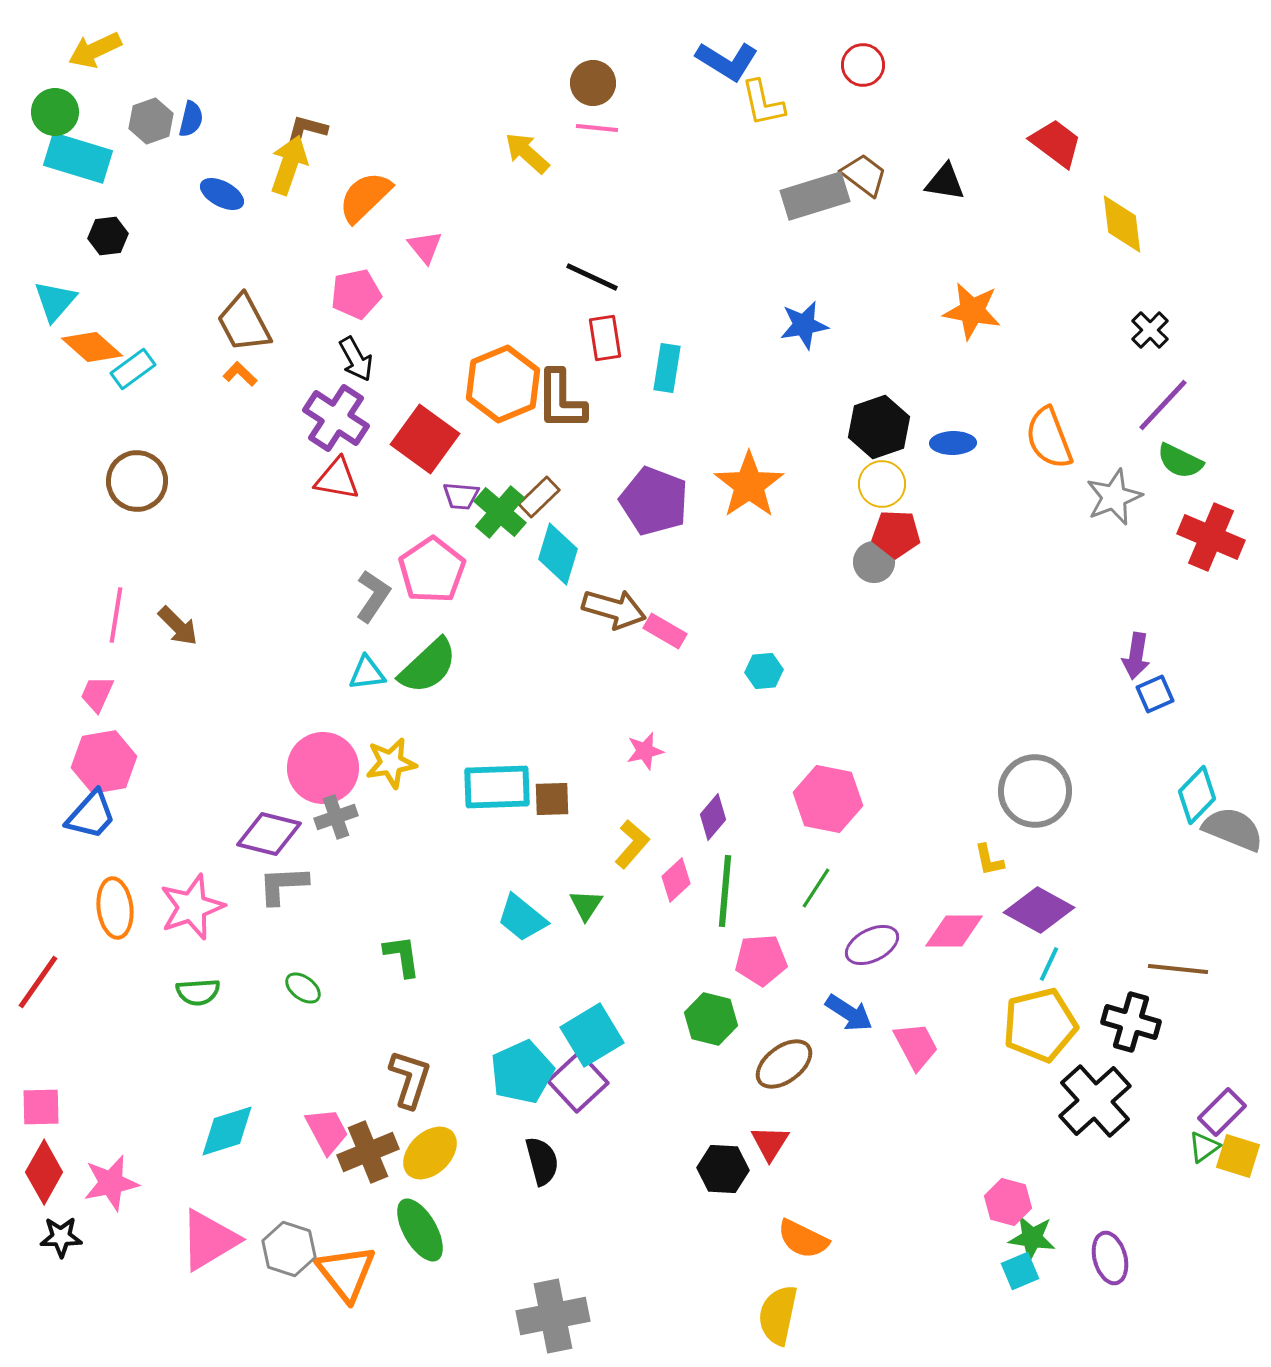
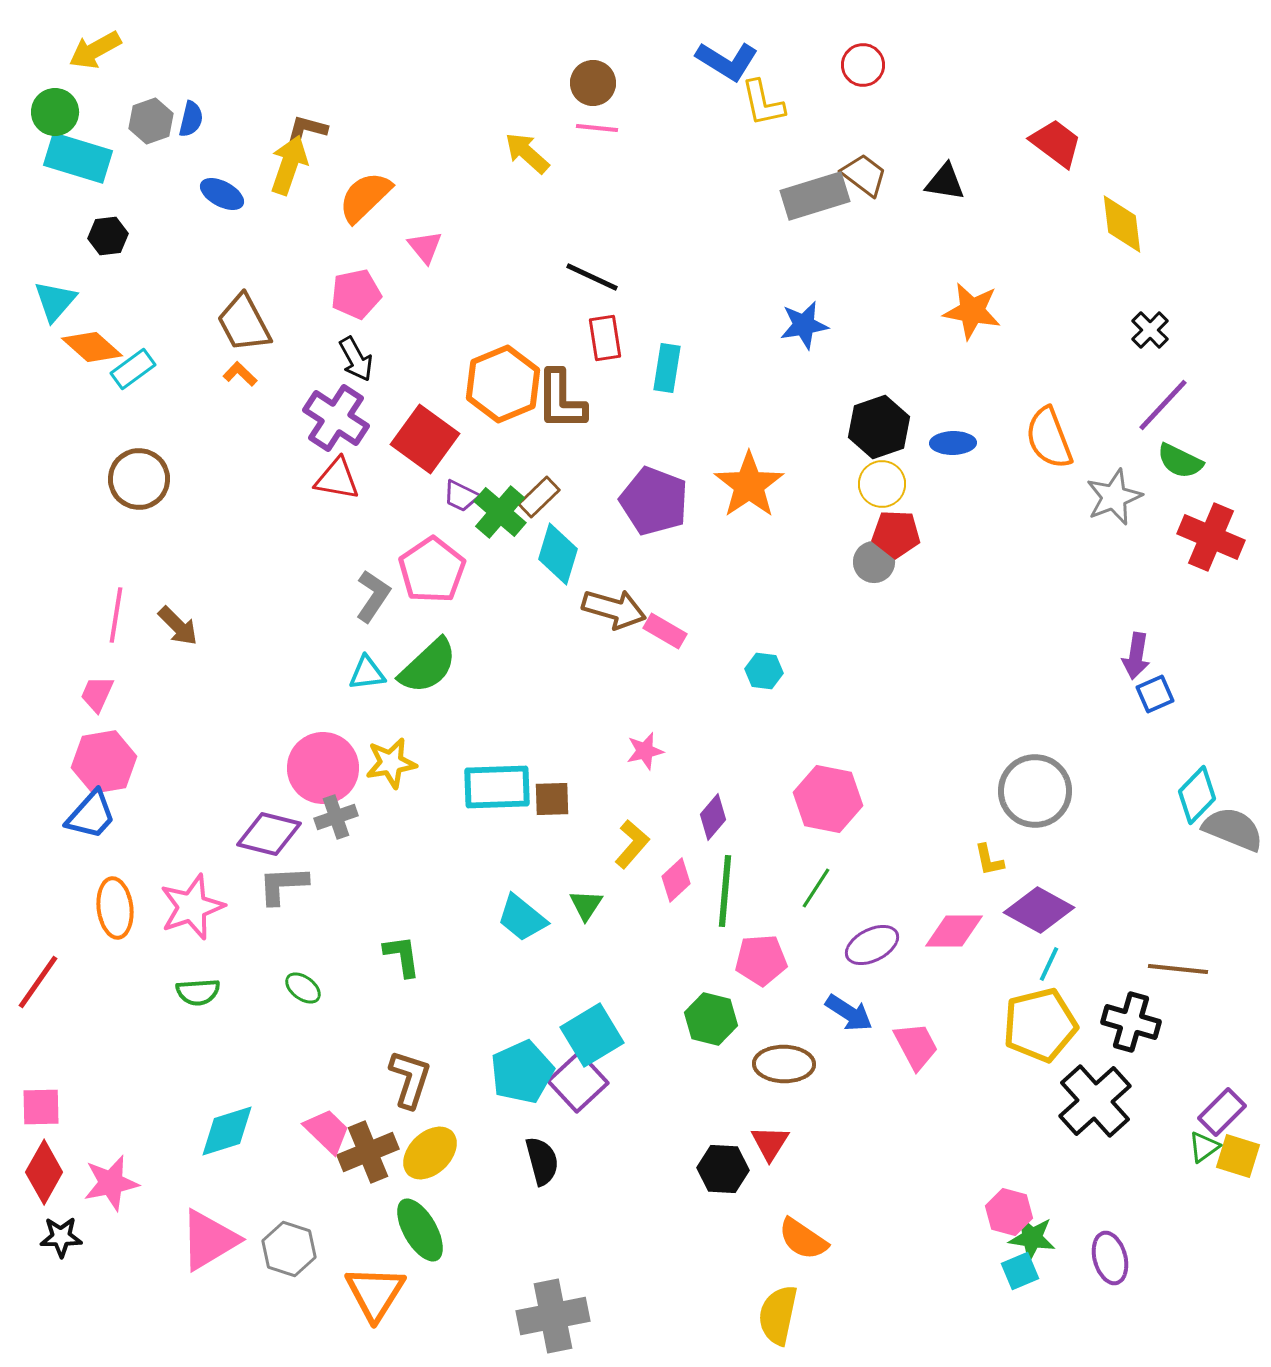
yellow arrow at (95, 50): rotated 4 degrees counterclockwise
brown circle at (137, 481): moved 2 px right, 2 px up
purple trapezoid at (461, 496): rotated 21 degrees clockwise
cyan hexagon at (764, 671): rotated 12 degrees clockwise
brown ellipse at (784, 1064): rotated 38 degrees clockwise
pink trapezoid at (327, 1131): rotated 18 degrees counterclockwise
pink hexagon at (1008, 1202): moved 1 px right, 10 px down
orange semicircle at (803, 1239): rotated 8 degrees clockwise
orange triangle at (346, 1273): moved 29 px right, 20 px down; rotated 10 degrees clockwise
